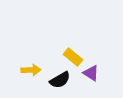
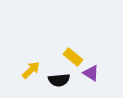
yellow arrow: rotated 42 degrees counterclockwise
black semicircle: moved 1 px left; rotated 25 degrees clockwise
